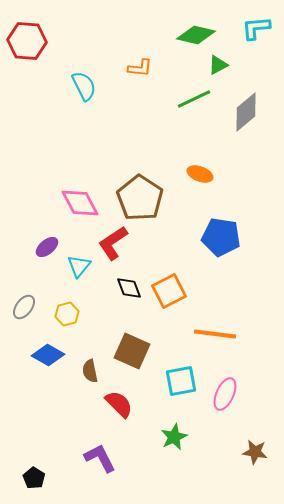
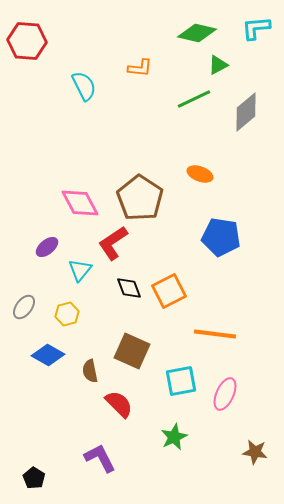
green diamond: moved 1 px right, 2 px up
cyan triangle: moved 1 px right, 4 px down
